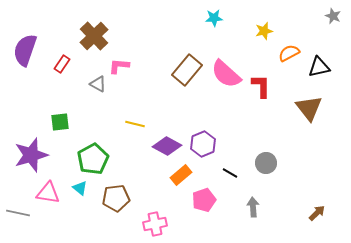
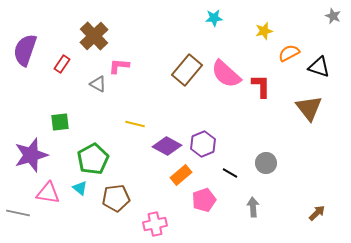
black triangle: rotated 30 degrees clockwise
